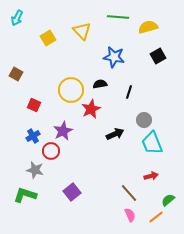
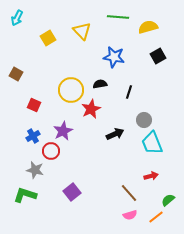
pink semicircle: rotated 96 degrees clockwise
